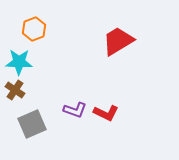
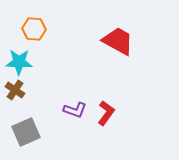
orange hexagon: rotated 25 degrees clockwise
red trapezoid: rotated 60 degrees clockwise
red L-shape: rotated 80 degrees counterclockwise
gray square: moved 6 px left, 8 px down
